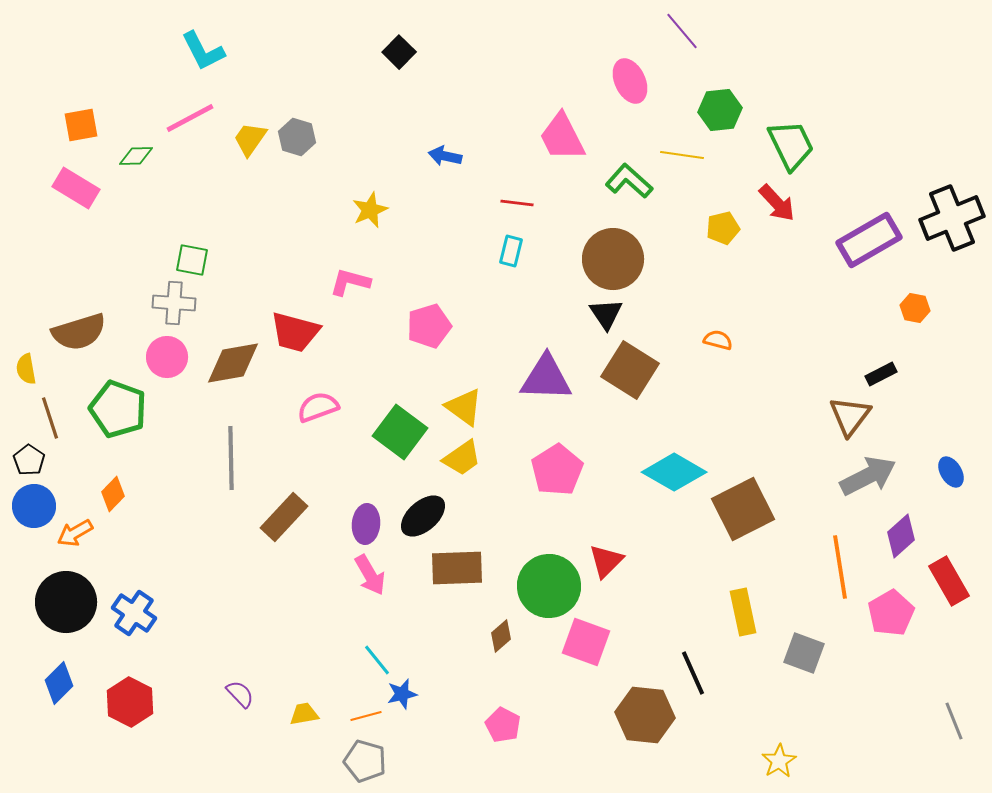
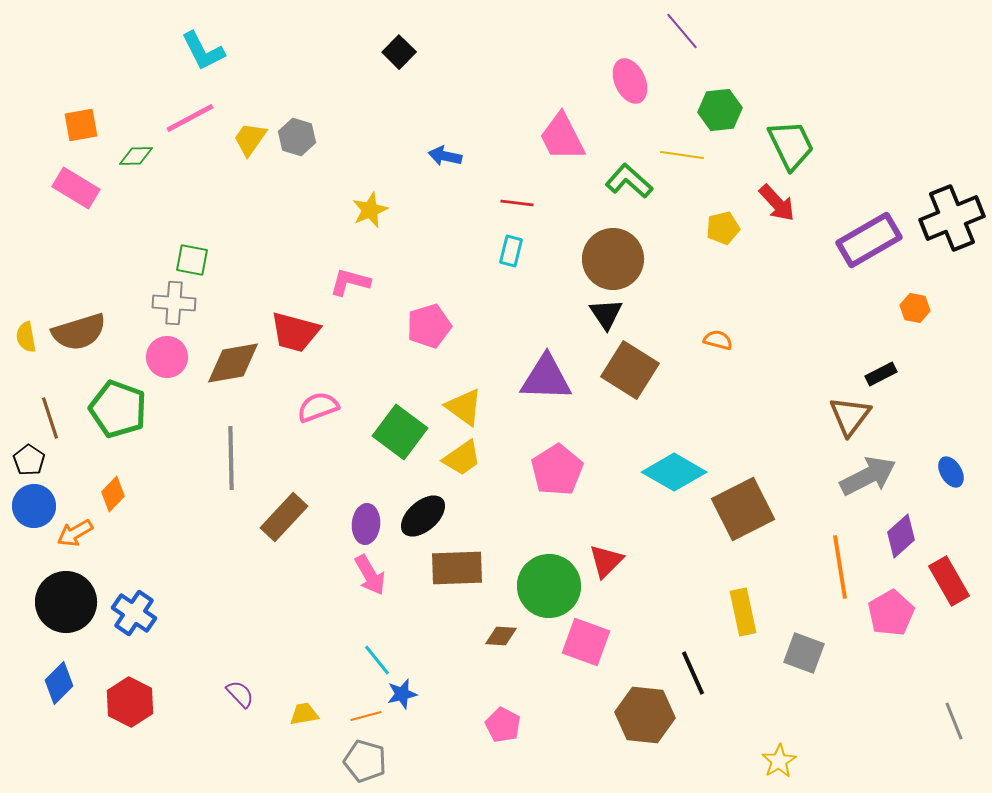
yellow semicircle at (26, 369): moved 32 px up
brown diamond at (501, 636): rotated 44 degrees clockwise
